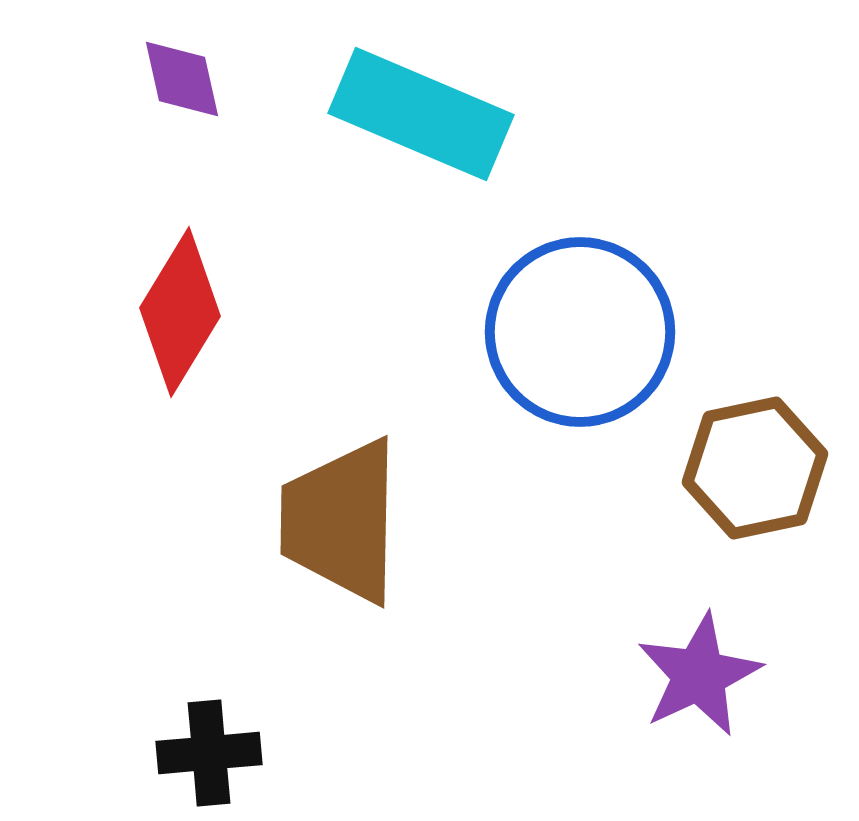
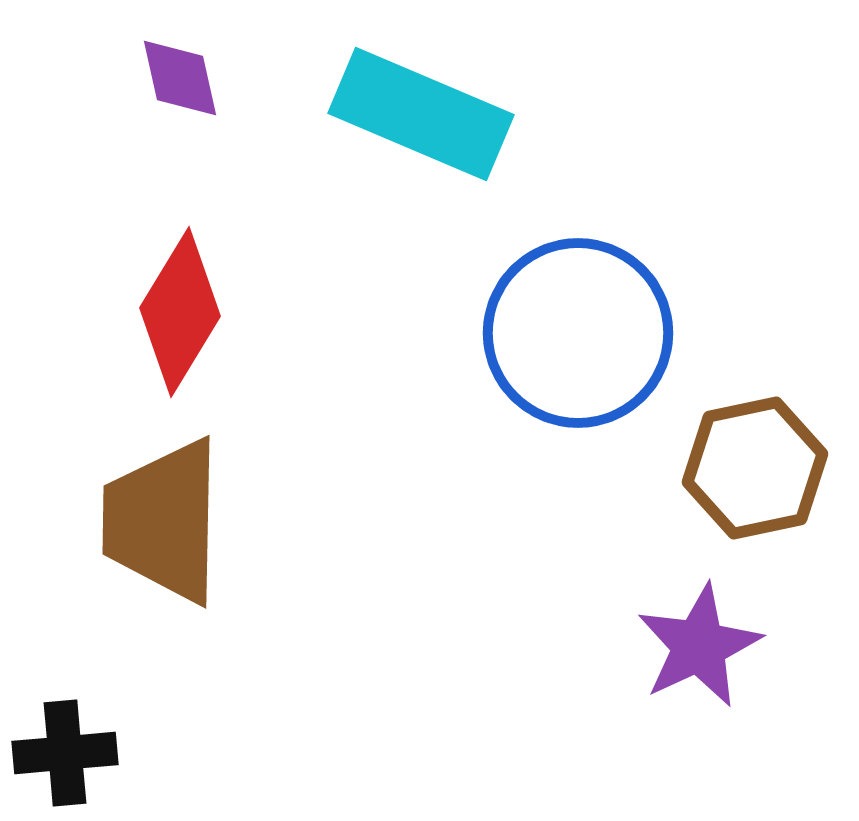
purple diamond: moved 2 px left, 1 px up
blue circle: moved 2 px left, 1 px down
brown trapezoid: moved 178 px left
purple star: moved 29 px up
black cross: moved 144 px left
